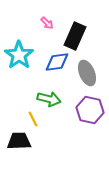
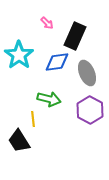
purple hexagon: rotated 16 degrees clockwise
yellow line: rotated 21 degrees clockwise
black trapezoid: rotated 120 degrees counterclockwise
